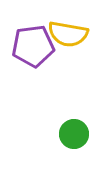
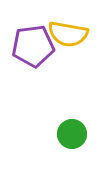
green circle: moved 2 px left
